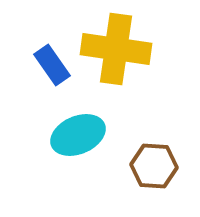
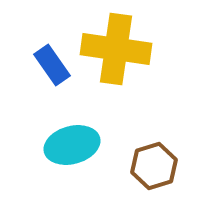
cyan ellipse: moved 6 px left, 10 px down; rotated 8 degrees clockwise
brown hexagon: rotated 21 degrees counterclockwise
